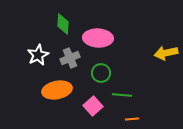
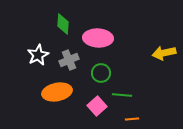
yellow arrow: moved 2 px left
gray cross: moved 1 px left, 2 px down
orange ellipse: moved 2 px down
pink square: moved 4 px right
